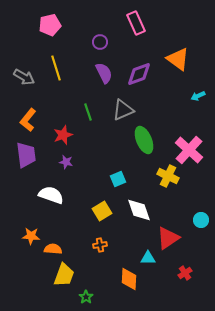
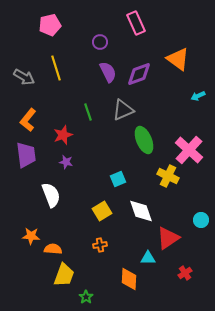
purple semicircle: moved 4 px right, 1 px up
white semicircle: rotated 50 degrees clockwise
white diamond: moved 2 px right, 1 px down
